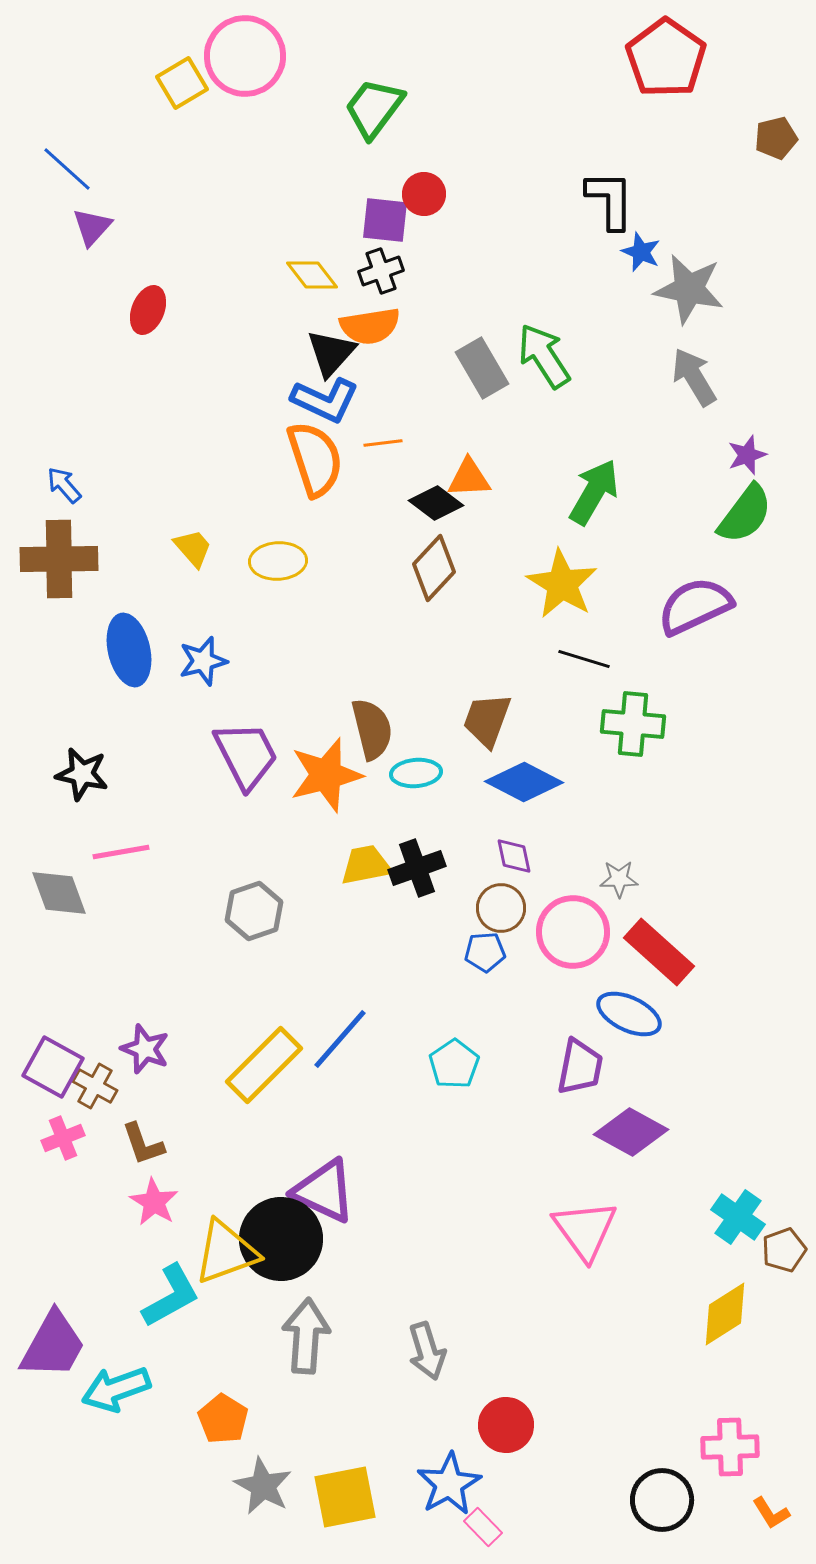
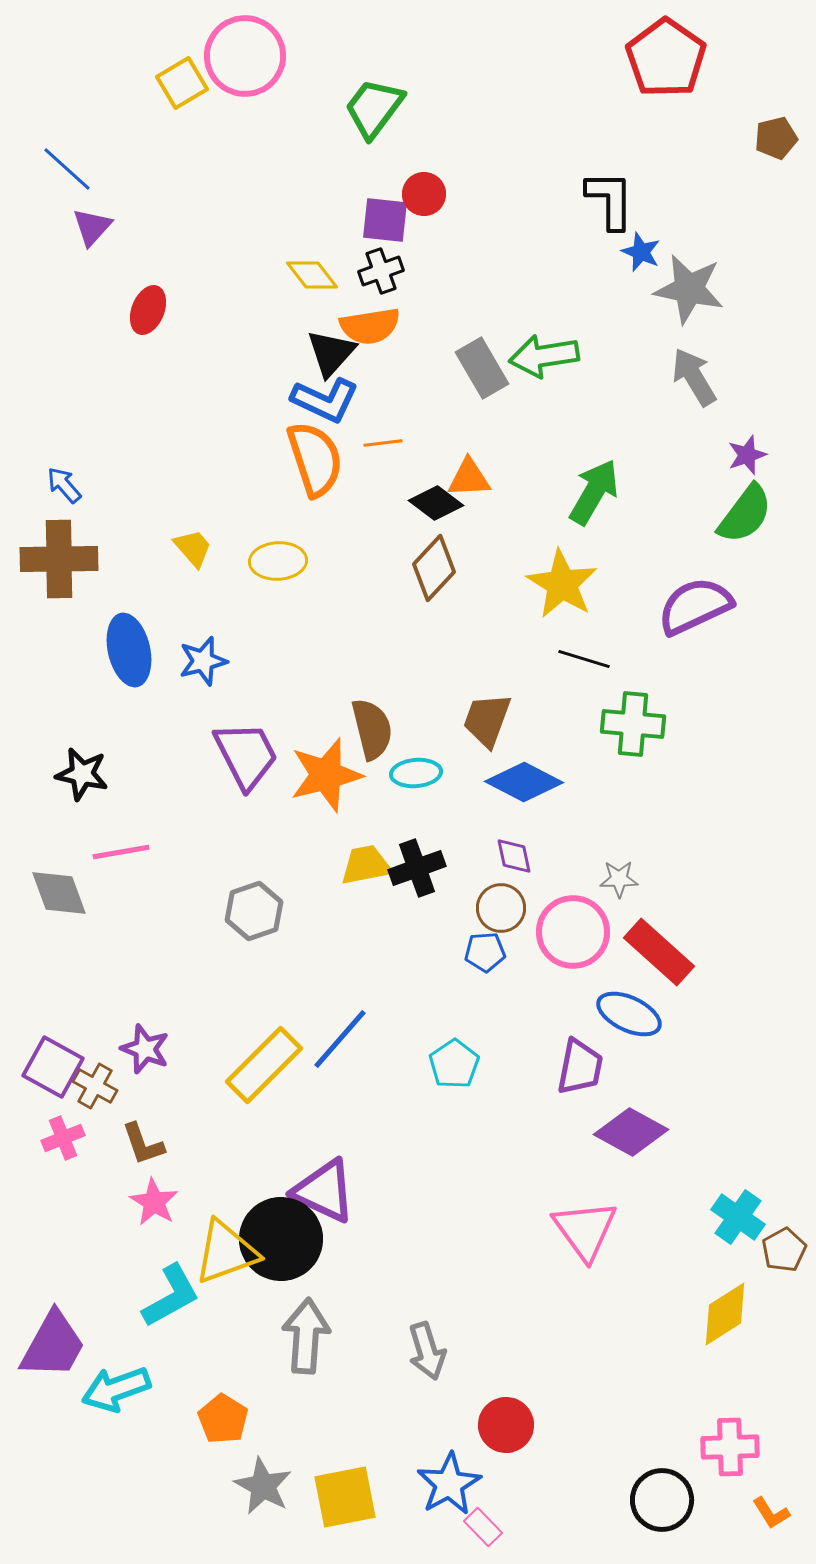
green arrow at (544, 356): rotated 66 degrees counterclockwise
brown pentagon at (784, 1250): rotated 9 degrees counterclockwise
